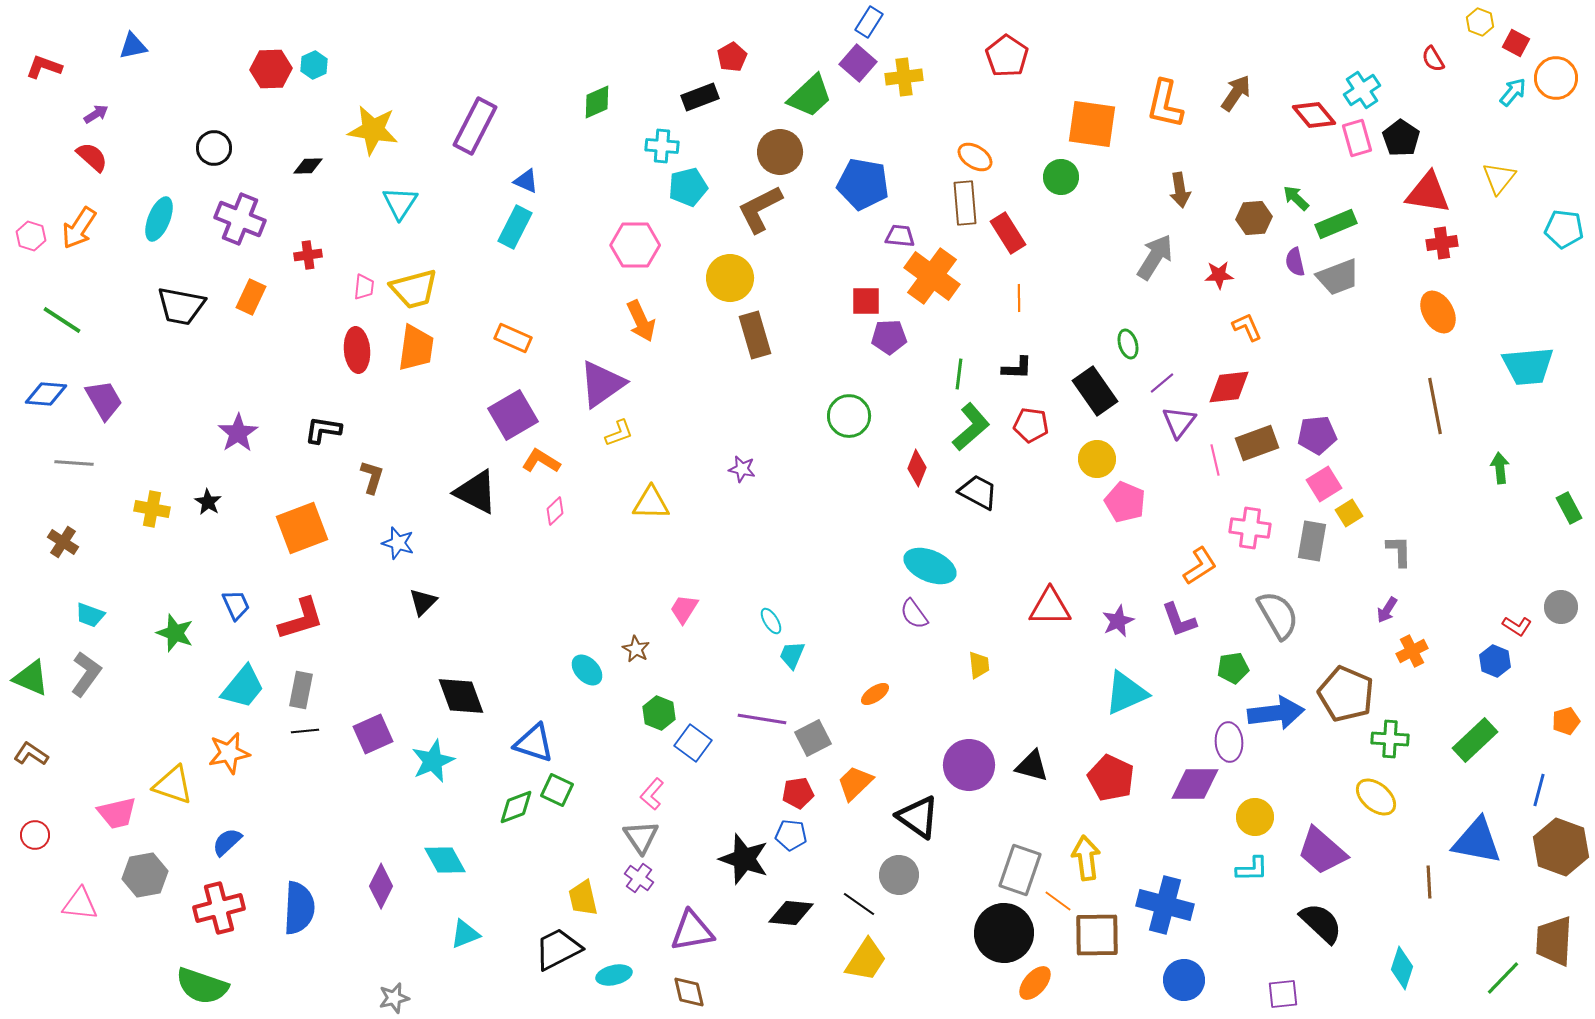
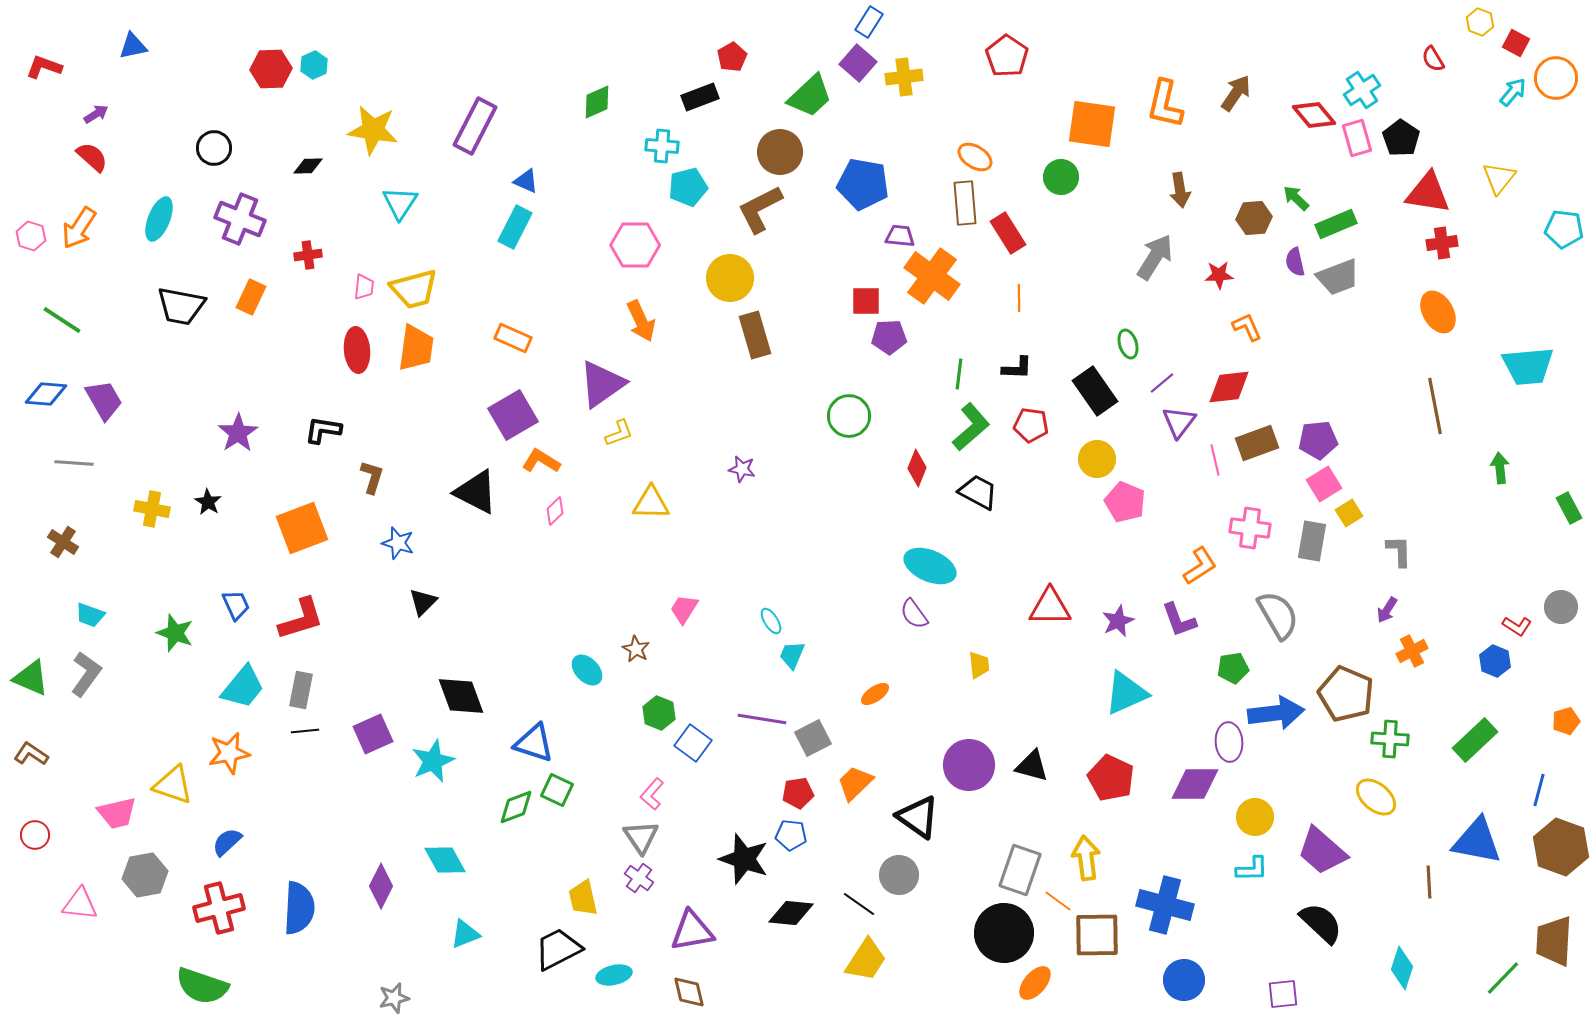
purple pentagon at (1317, 435): moved 1 px right, 5 px down
